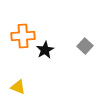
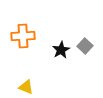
black star: moved 16 px right
yellow triangle: moved 8 px right
